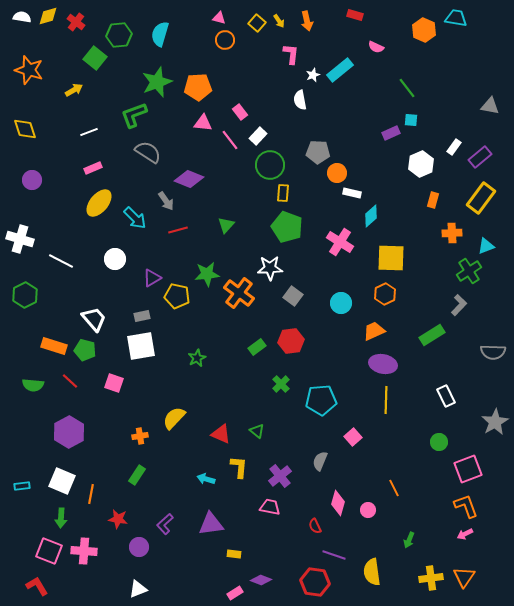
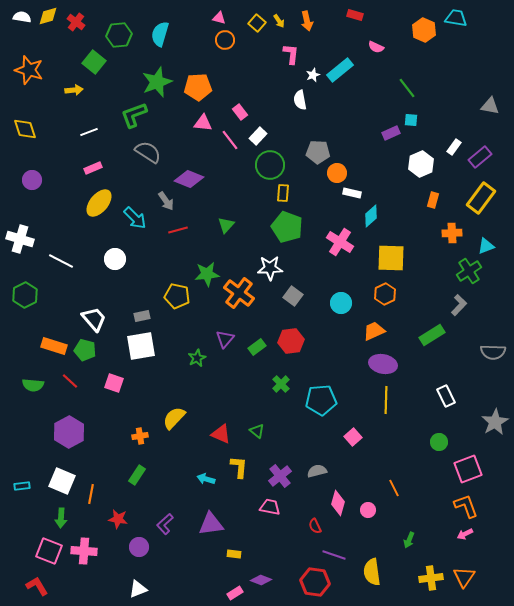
green square at (95, 58): moved 1 px left, 4 px down
yellow arrow at (74, 90): rotated 24 degrees clockwise
purple triangle at (152, 278): moved 73 px right, 61 px down; rotated 18 degrees counterclockwise
gray semicircle at (320, 461): moved 3 px left, 10 px down; rotated 54 degrees clockwise
